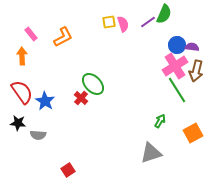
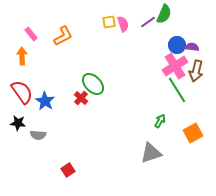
orange L-shape: moved 1 px up
